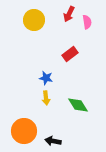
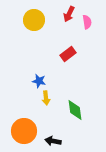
red rectangle: moved 2 px left
blue star: moved 7 px left, 3 px down
green diamond: moved 3 px left, 5 px down; rotated 25 degrees clockwise
